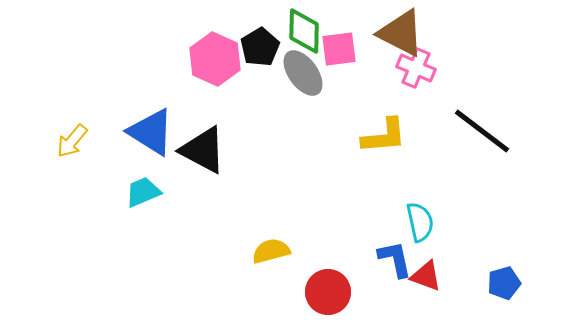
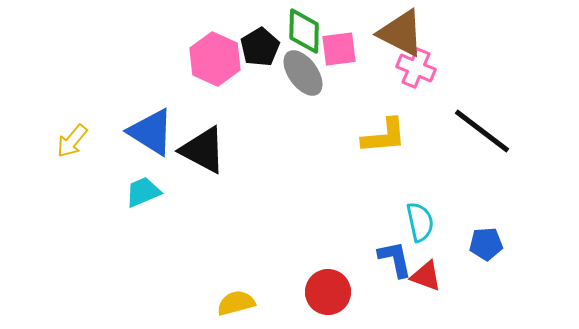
yellow semicircle: moved 35 px left, 52 px down
blue pentagon: moved 18 px left, 39 px up; rotated 12 degrees clockwise
